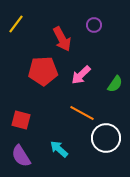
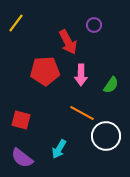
yellow line: moved 1 px up
red arrow: moved 6 px right, 3 px down
red pentagon: moved 2 px right
pink arrow: rotated 45 degrees counterclockwise
green semicircle: moved 4 px left, 1 px down
white circle: moved 2 px up
cyan arrow: rotated 102 degrees counterclockwise
purple semicircle: moved 1 px right, 2 px down; rotated 20 degrees counterclockwise
